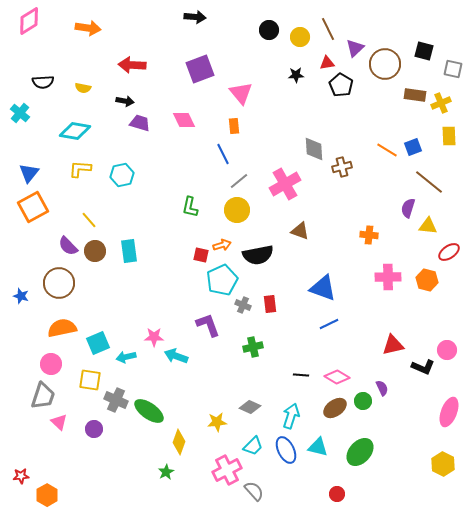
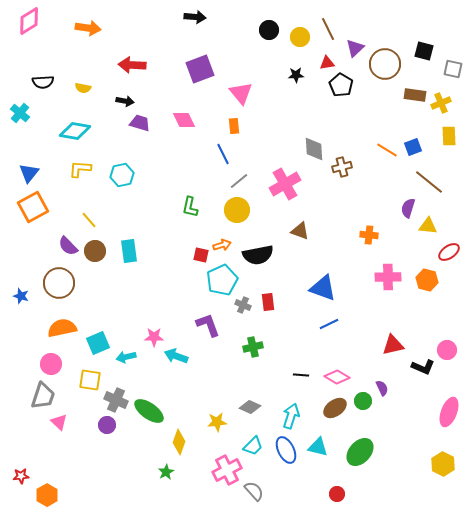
red rectangle at (270, 304): moved 2 px left, 2 px up
purple circle at (94, 429): moved 13 px right, 4 px up
